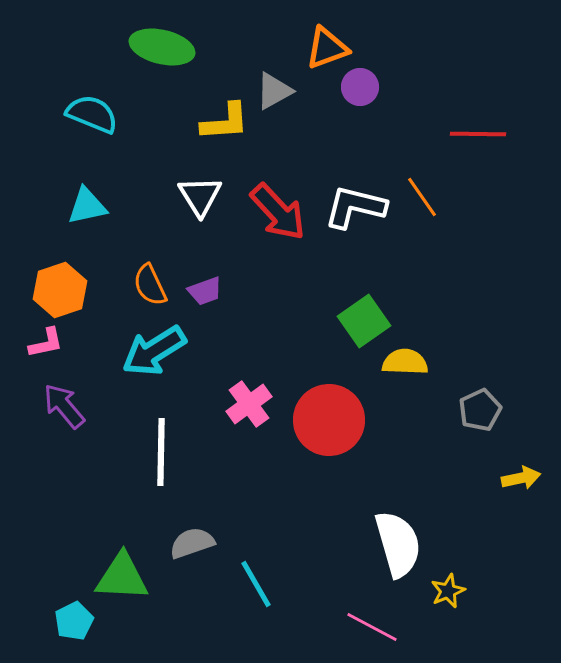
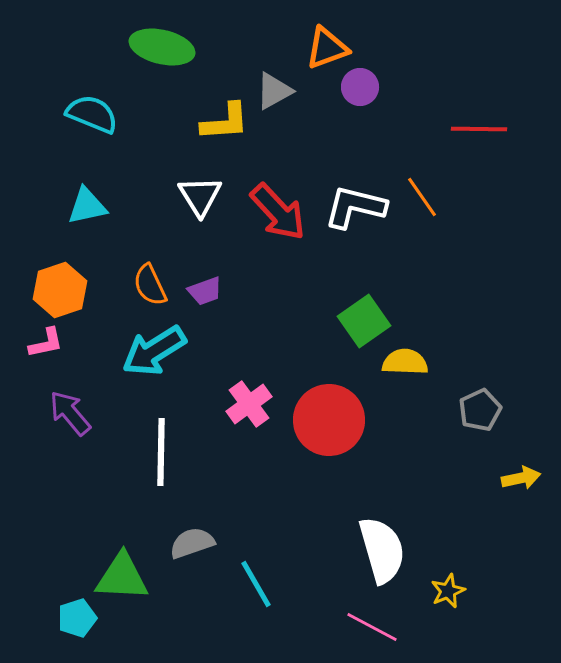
red line: moved 1 px right, 5 px up
purple arrow: moved 6 px right, 7 px down
white semicircle: moved 16 px left, 6 px down
cyan pentagon: moved 3 px right, 3 px up; rotated 9 degrees clockwise
